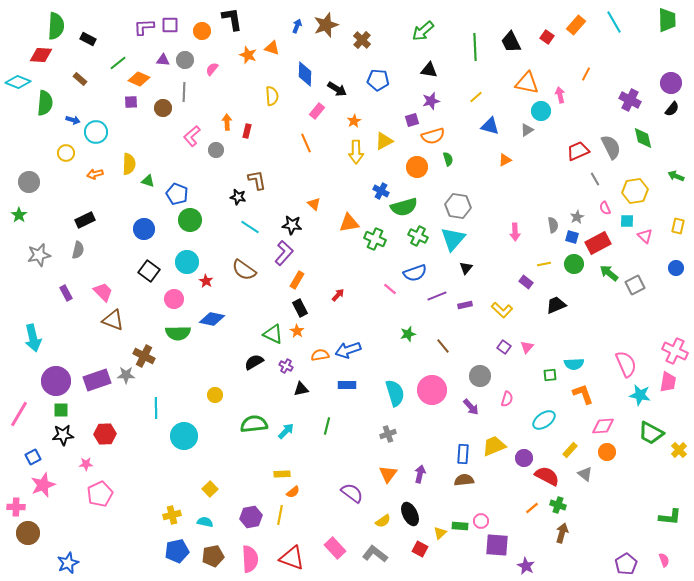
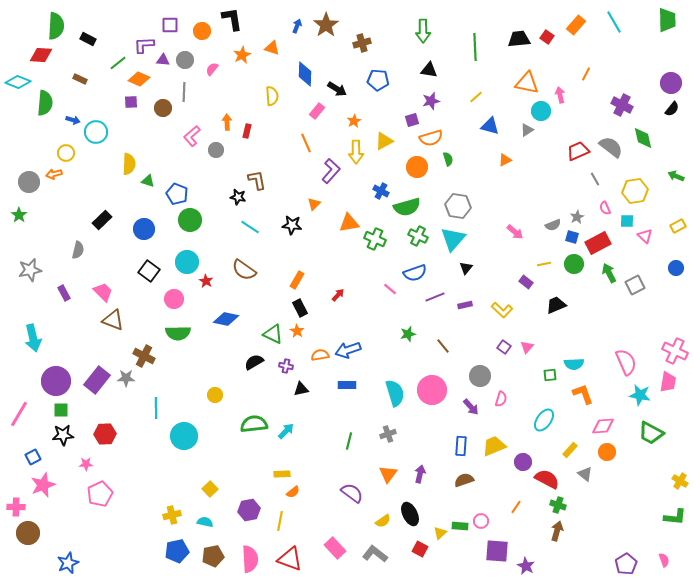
brown star at (326, 25): rotated 15 degrees counterclockwise
purple L-shape at (144, 27): moved 18 px down
green arrow at (423, 31): rotated 50 degrees counterclockwise
brown cross at (362, 40): moved 3 px down; rotated 30 degrees clockwise
black trapezoid at (511, 42): moved 8 px right, 3 px up; rotated 110 degrees clockwise
orange star at (248, 55): moved 6 px left; rotated 24 degrees clockwise
brown rectangle at (80, 79): rotated 16 degrees counterclockwise
purple cross at (630, 100): moved 8 px left, 5 px down
orange semicircle at (433, 136): moved 2 px left, 2 px down
gray semicircle at (611, 147): rotated 25 degrees counterclockwise
orange arrow at (95, 174): moved 41 px left
orange triangle at (314, 204): rotated 32 degrees clockwise
green semicircle at (404, 207): moved 3 px right
black rectangle at (85, 220): moved 17 px right; rotated 18 degrees counterclockwise
gray semicircle at (553, 225): rotated 77 degrees clockwise
yellow rectangle at (678, 226): rotated 49 degrees clockwise
pink arrow at (515, 232): rotated 48 degrees counterclockwise
purple L-shape at (284, 253): moved 47 px right, 82 px up
gray star at (39, 255): moved 9 px left, 15 px down
green arrow at (609, 273): rotated 24 degrees clockwise
purple rectangle at (66, 293): moved 2 px left
purple line at (437, 296): moved 2 px left, 1 px down
blue diamond at (212, 319): moved 14 px right
pink semicircle at (626, 364): moved 2 px up
purple cross at (286, 366): rotated 16 degrees counterclockwise
gray star at (126, 375): moved 3 px down
purple rectangle at (97, 380): rotated 32 degrees counterclockwise
pink semicircle at (507, 399): moved 6 px left
cyan ellipse at (544, 420): rotated 20 degrees counterclockwise
green line at (327, 426): moved 22 px right, 15 px down
yellow cross at (679, 450): moved 1 px right, 31 px down; rotated 14 degrees counterclockwise
blue rectangle at (463, 454): moved 2 px left, 8 px up
purple circle at (524, 458): moved 1 px left, 4 px down
red semicircle at (547, 476): moved 3 px down
brown semicircle at (464, 480): rotated 12 degrees counterclockwise
orange line at (532, 508): moved 16 px left, 1 px up; rotated 16 degrees counterclockwise
yellow line at (280, 515): moved 6 px down
purple hexagon at (251, 517): moved 2 px left, 7 px up
green L-shape at (670, 517): moved 5 px right
brown arrow at (562, 533): moved 5 px left, 2 px up
purple square at (497, 545): moved 6 px down
red triangle at (292, 558): moved 2 px left, 1 px down
